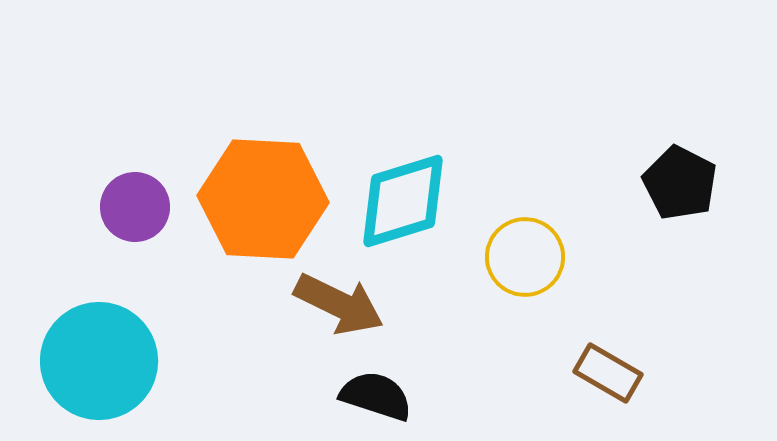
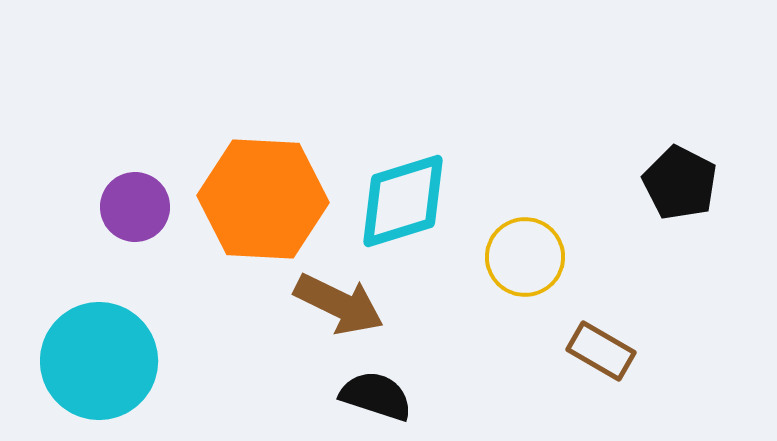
brown rectangle: moved 7 px left, 22 px up
